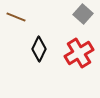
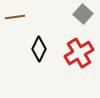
brown line: moved 1 px left; rotated 30 degrees counterclockwise
